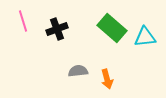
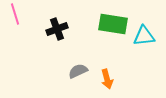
pink line: moved 8 px left, 7 px up
green rectangle: moved 1 px right, 4 px up; rotated 32 degrees counterclockwise
cyan triangle: moved 1 px left, 1 px up
gray semicircle: rotated 18 degrees counterclockwise
